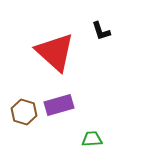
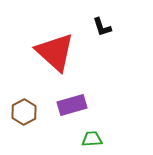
black L-shape: moved 1 px right, 4 px up
purple rectangle: moved 13 px right
brown hexagon: rotated 15 degrees clockwise
